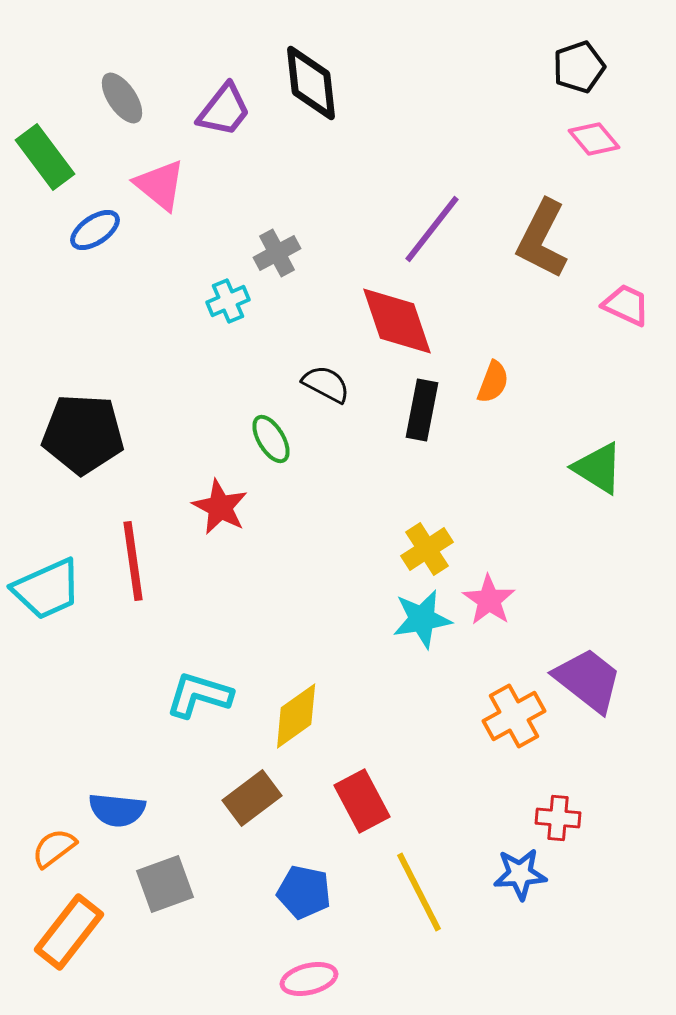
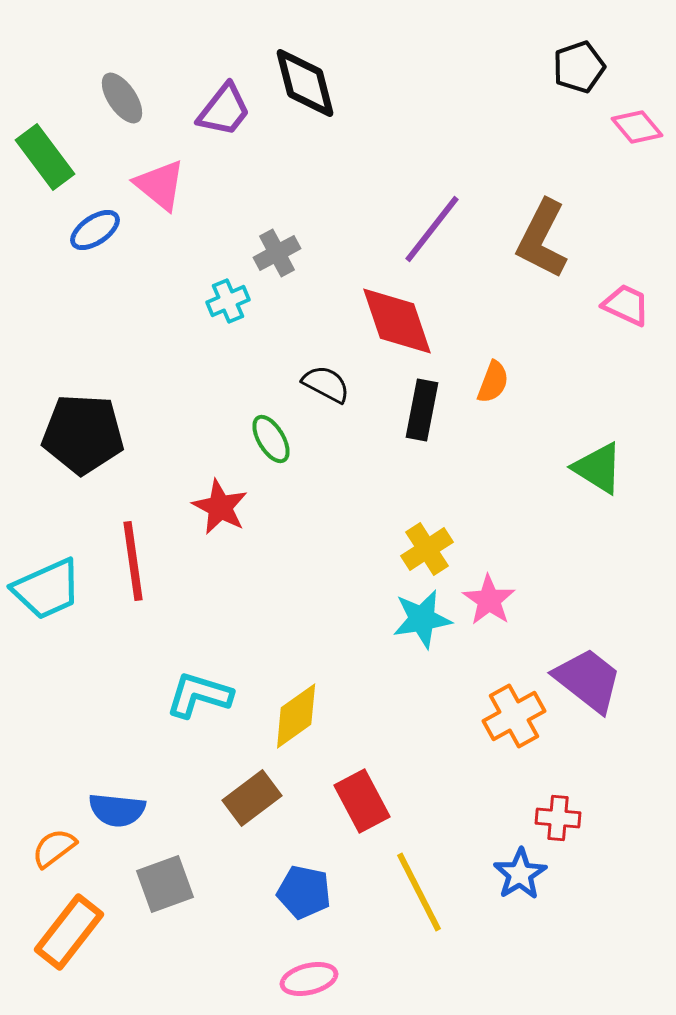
black diamond at (311, 83): moved 6 px left; rotated 8 degrees counterclockwise
pink diamond at (594, 139): moved 43 px right, 12 px up
blue star at (520, 874): rotated 28 degrees counterclockwise
